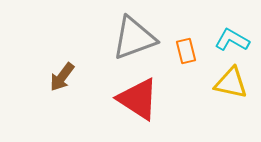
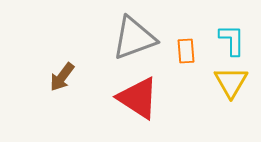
cyan L-shape: rotated 60 degrees clockwise
orange rectangle: rotated 10 degrees clockwise
yellow triangle: moved 1 px up; rotated 48 degrees clockwise
red triangle: moved 1 px up
